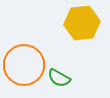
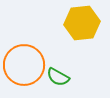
green semicircle: moved 1 px left, 1 px up
